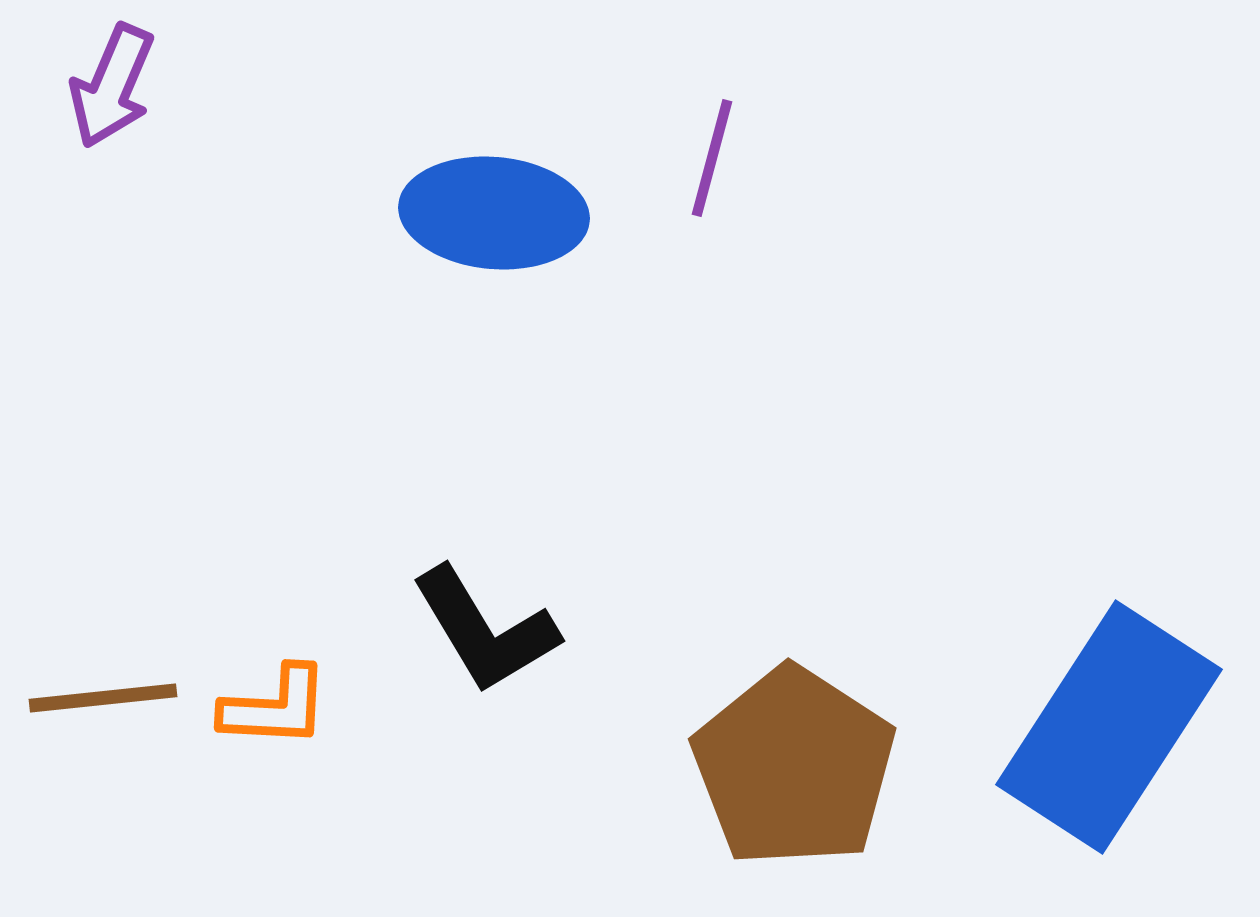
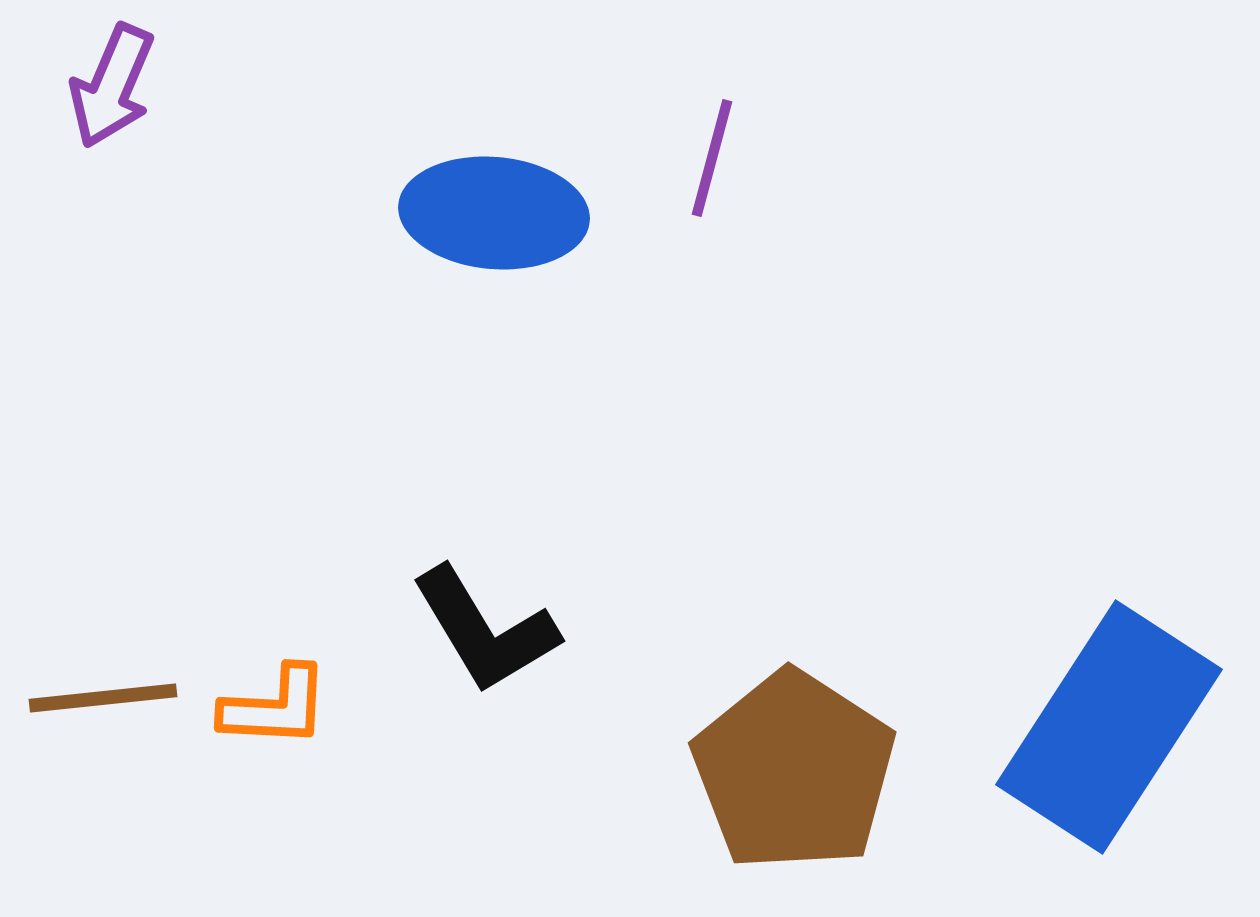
brown pentagon: moved 4 px down
